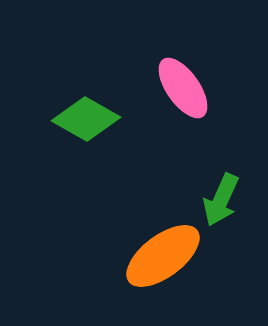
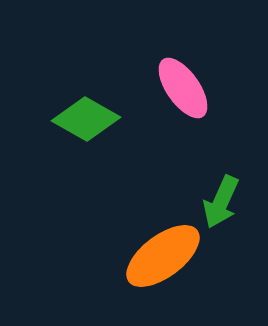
green arrow: moved 2 px down
